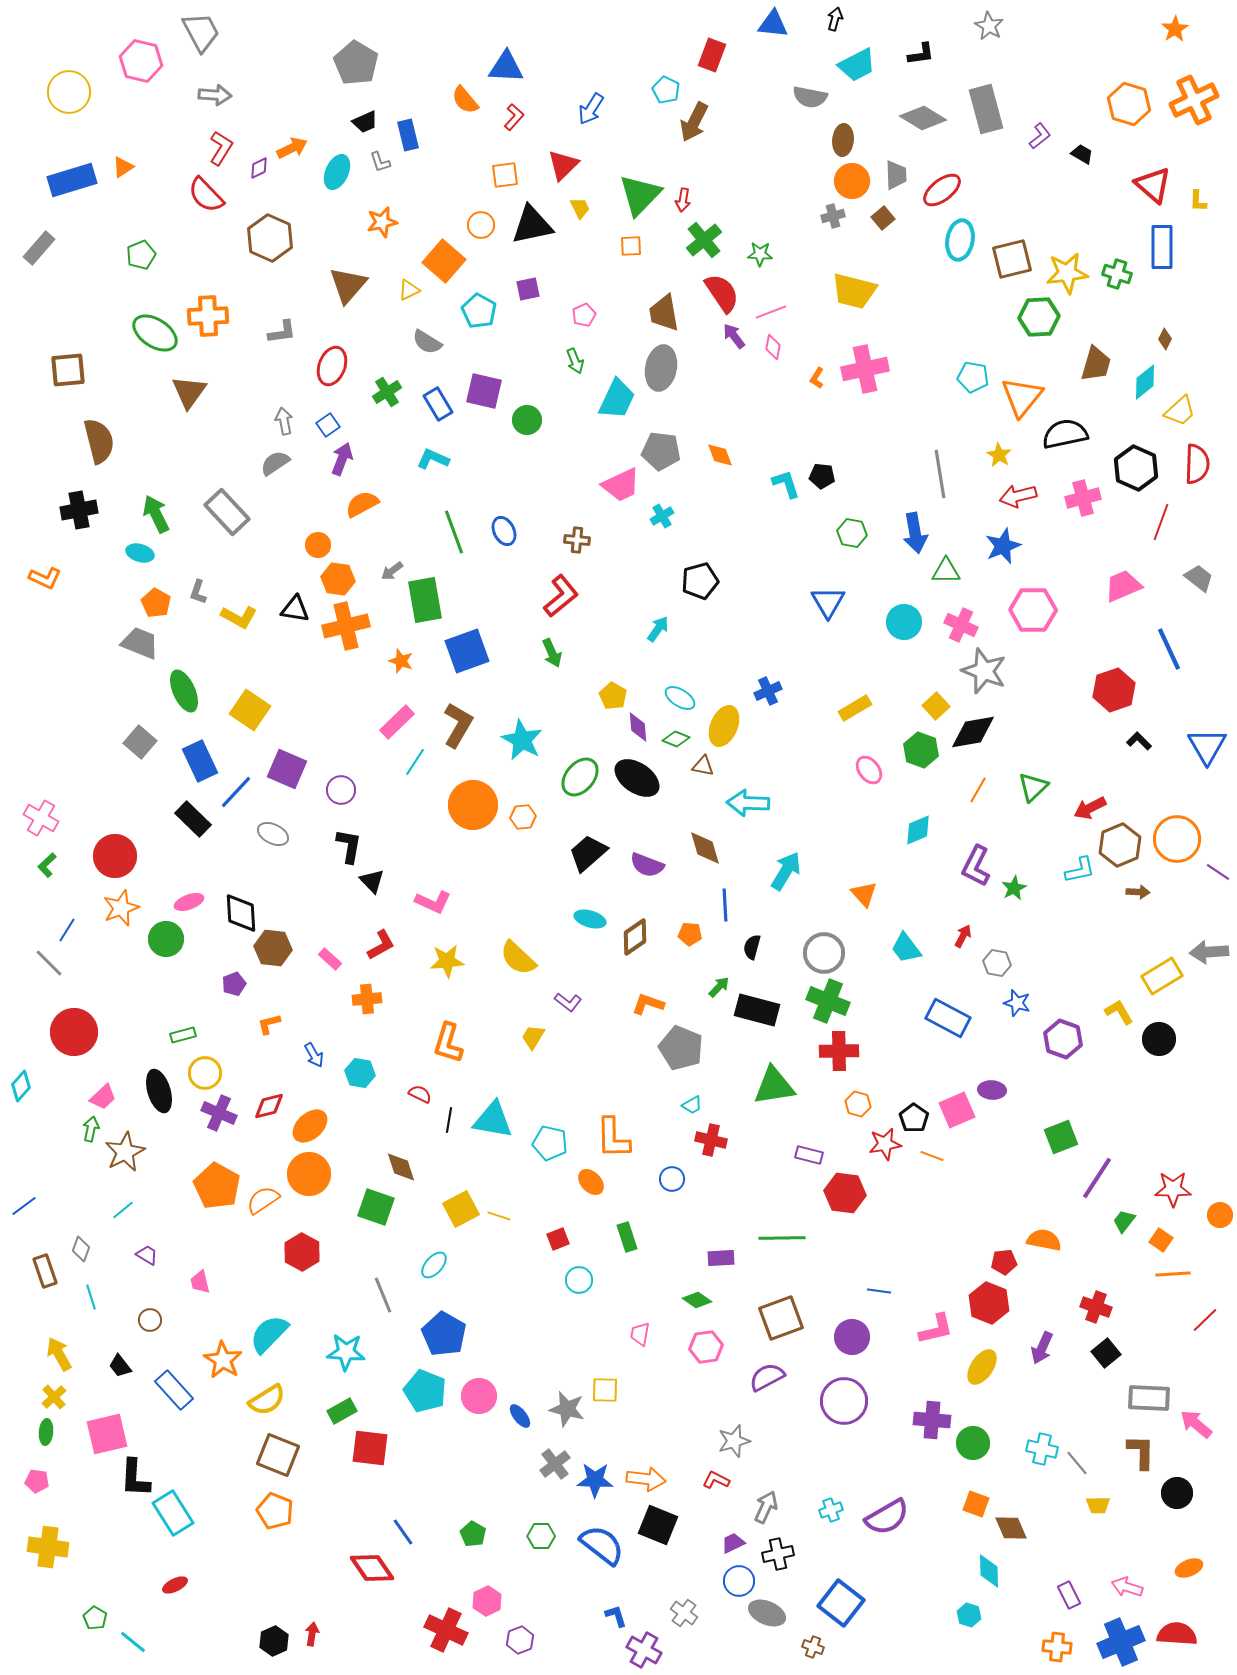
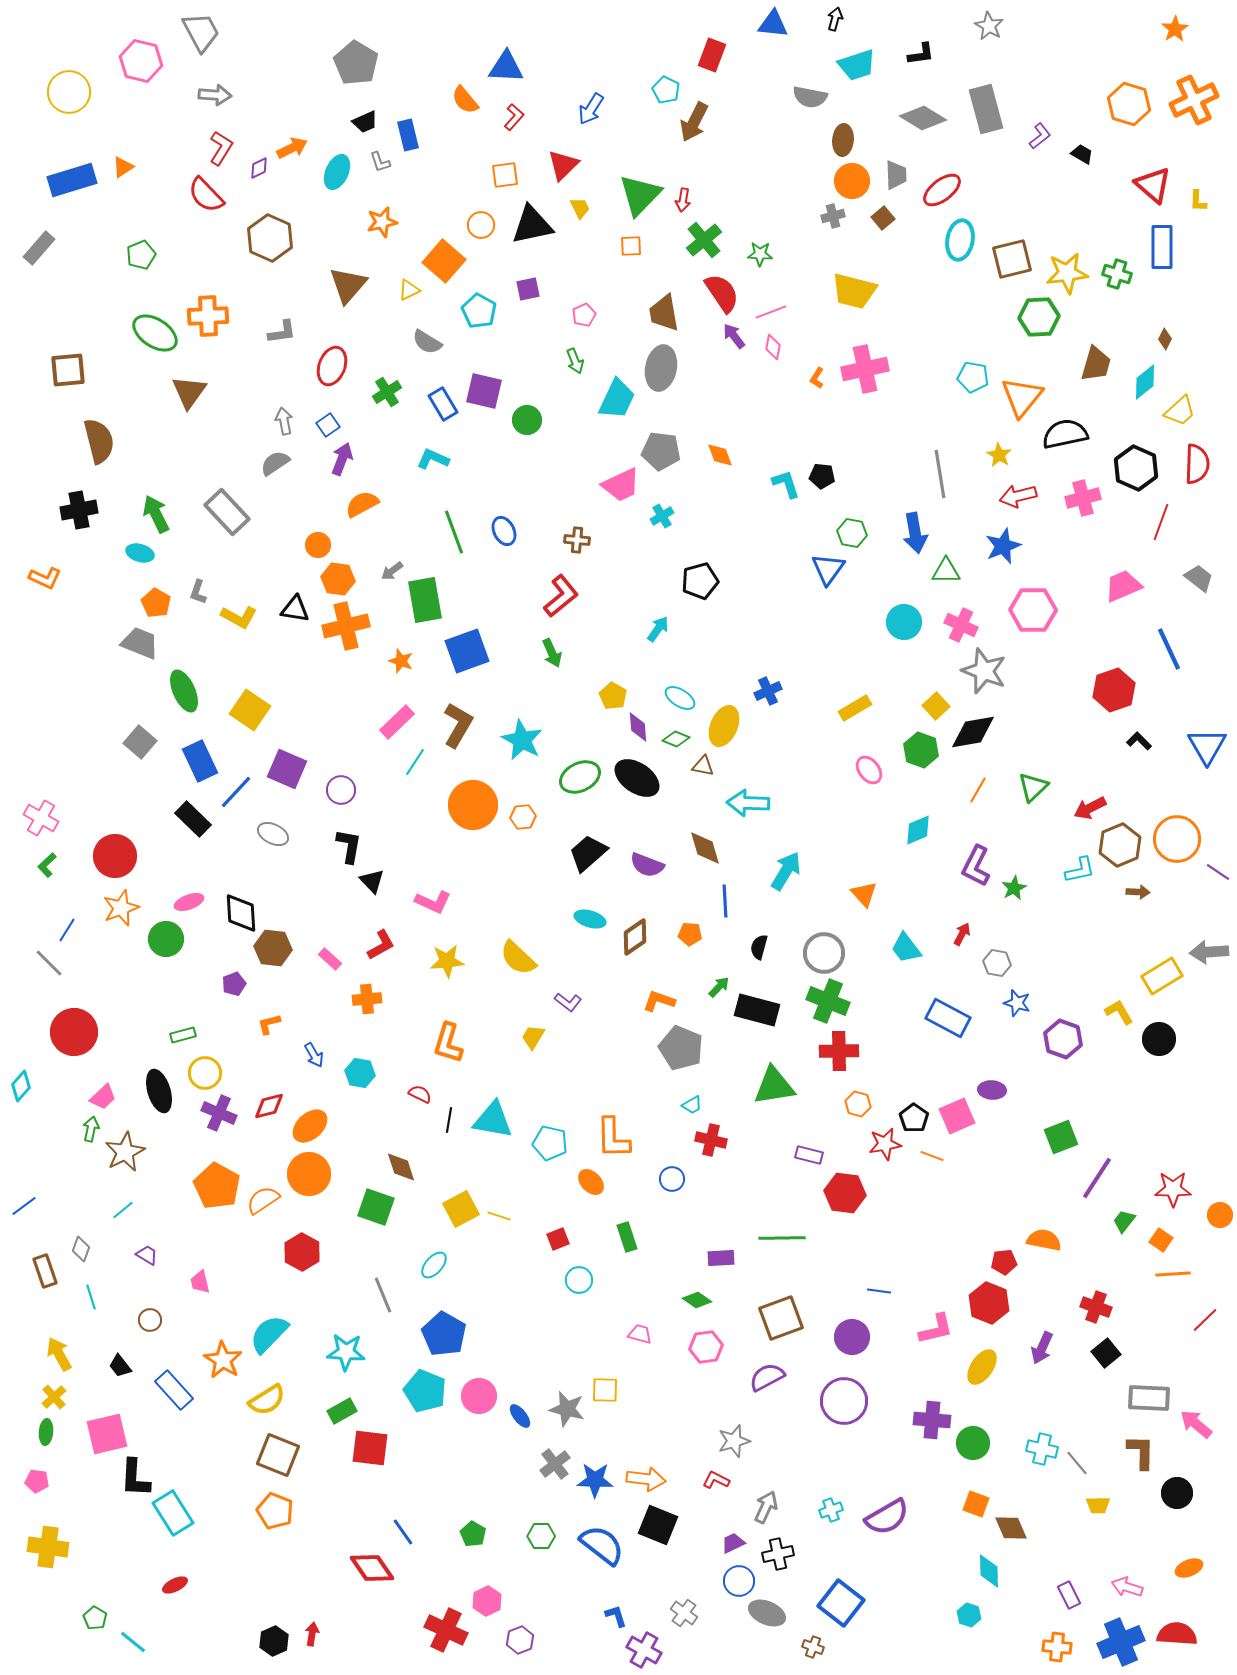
cyan trapezoid at (857, 65): rotated 9 degrees clockwise
blue rectangle at (438, 404): moved 5 px right
blue triangle at (828, 602): moved 33 px up; rotated 6 degrees clockwise
green ellipse at (580, 777): rotated 24 degrees clockwise
blue line at (725, 905): moved 4 px up
red arrow at (963, 936): moved 1 px left, 2 px up
black semicircle at (752, 947): moved 7 px right
orange L-shape at (648, 1004): moved 11 px right, 3 px up
pink square at (957, 1110): moved 6 px down
pink trapezoid at (640, 1334): rotated 95 degrees clockwise
